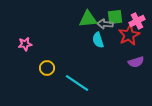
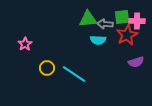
green square: moved 7 px right
pink cross: rotated 28 degrees clockwise
red star: moved 2 px left
cyan semicircle: rotated 70 degrees counterclockwise
pink star: rotated 24 degrees counterclockwise
cyan line: moved 3 px left, 9 px up
